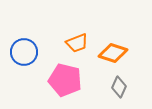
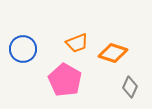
blue circle: moved 1 px left, 3 px up
pink pentagon: rotated 16 degrees clockwise
gray diamond: moved 11 px right
